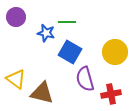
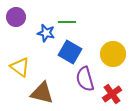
yellow circle: moved 2 px left, 2 px down
yellow triangle: moved 4 px right, 12 px up
red cross: moved 1 px right; rotated 24 degrees counterclockwise
